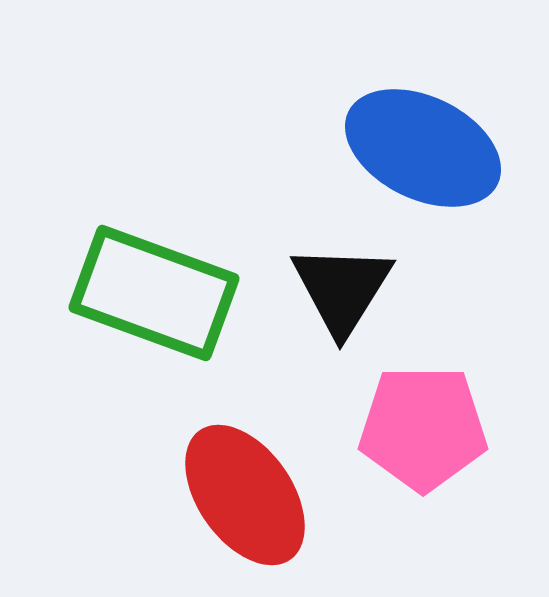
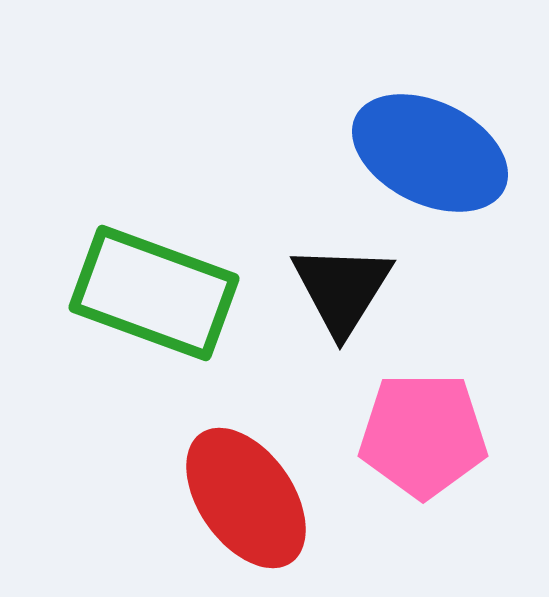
blue ellipse: moved 7 px right, 5 px down
pink pentagon: moved 7 px down
red ellipse: moved 1 px right, 3 px down
